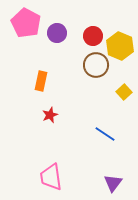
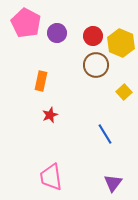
yellow hexagon: moved 1 px right, 3 px up
blue line: rotated 25 degrees clockwise
